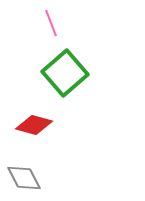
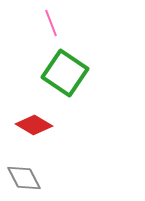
green square: rotated 15 degrees counterclockwise
red diamond: rotated 15 degrees clockwise
